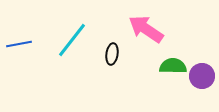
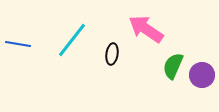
blue line: moved 1 px left; rotated 20 degrees clockwise
green semicircle: rotated 68 degrees counterclockwise
purple circle: moved 1 px up
